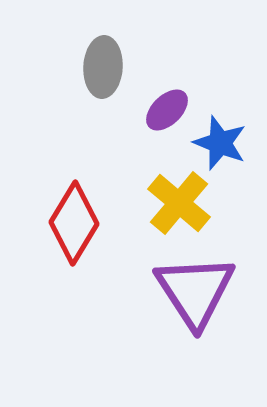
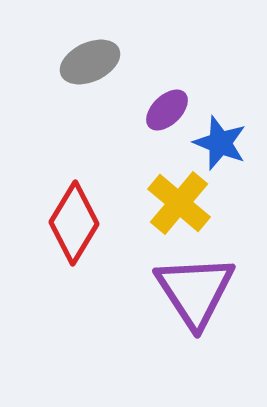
gray ellipse: moved 13 px left, 5 px up; rotated 62 degrees clockwise
